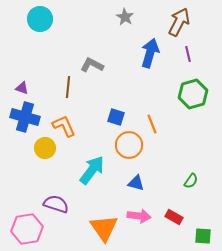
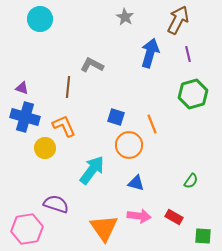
brown arrow: moved 1 px left, 2 px up
